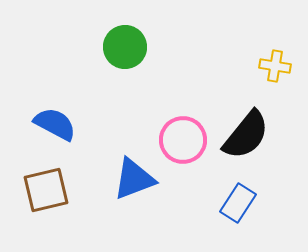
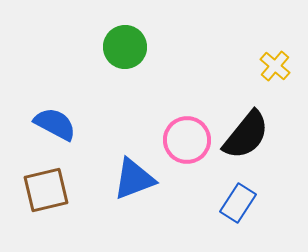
yellow cross: rotated 32 degrees clockwise
pink circle: moved 4 px right
